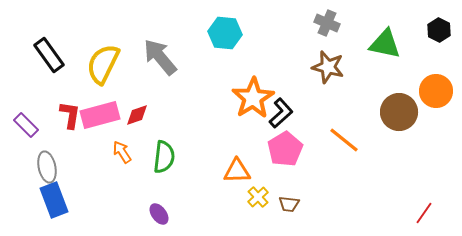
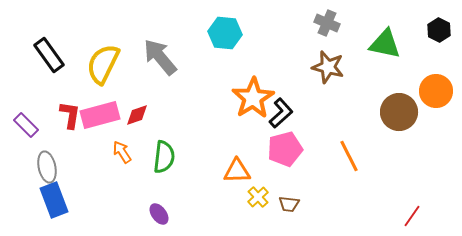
orange line: moved 5 px right, 16 px down; rotated 24 degrees clockwise
pink pentagon: rotated 16 degrees clockwise
red line: moved 12 px left, 3 px down
